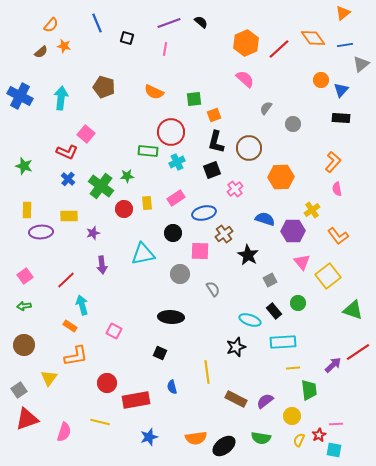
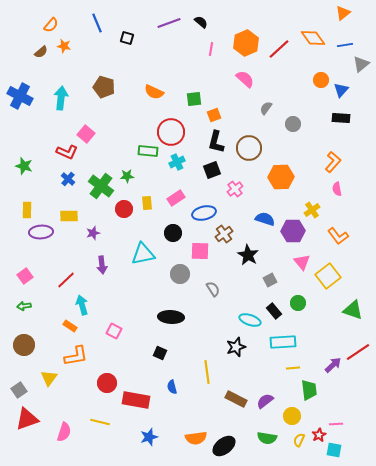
pink line at (165, 49): moved 46 px right
red rectangle at (136, 400): rotated 20 degrees clockwise
green semicircle at (261, 438): moved 6 px right
